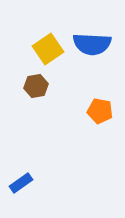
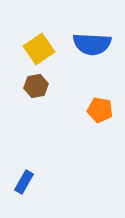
yellow square: moved 9 px left
orange pentagon: moved 1 px up
blue rectangle: moved 3 px right, 1 px up; rotated 25 degrees counterclockwise
